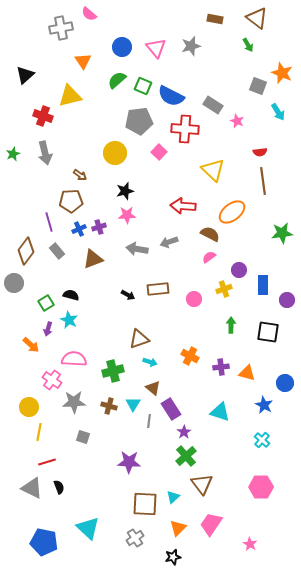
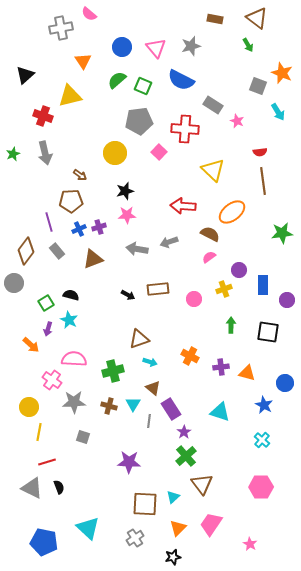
blue semicircle at (171, 96): moved 10 px right, 16 px up
